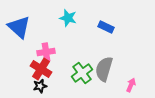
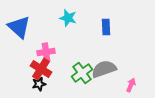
blue rectangle: rotated 63 degrees clockwise
gray semicircle: rotated 55 degrees clockwise
black star: moved 1 px left, 2 px up
